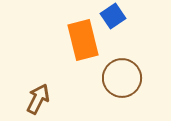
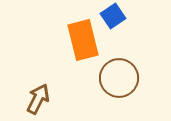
brown circle: moved 3 px left
